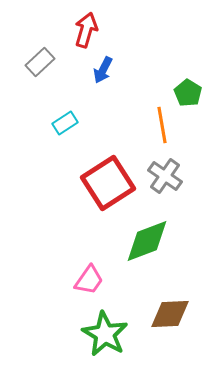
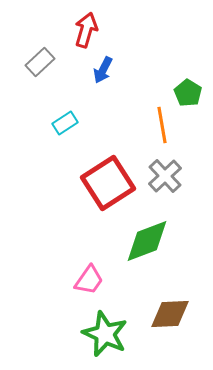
gray cross: rotated 12 degrees clockwise
green star: rotated 6 degrees counterclockwise
